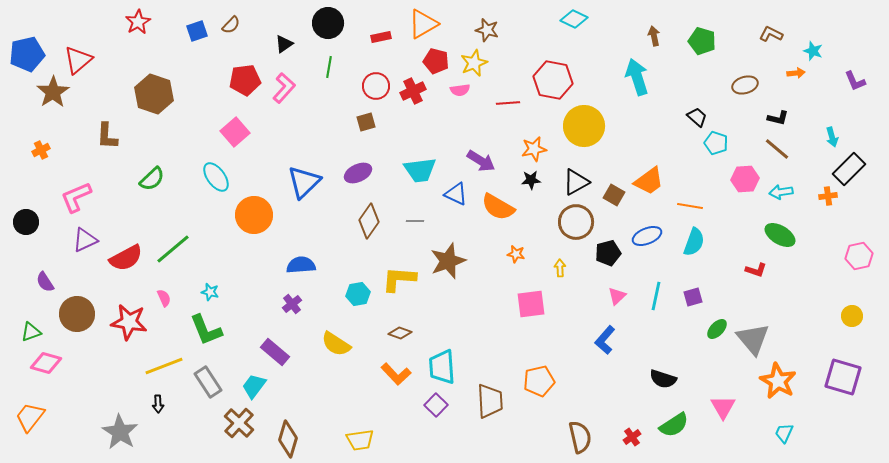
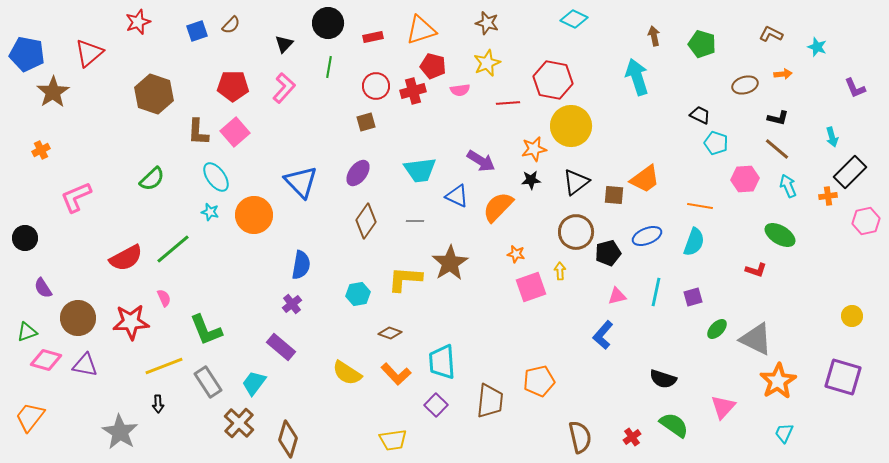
red star at (138, 22): rotated 10 degrees clockwise
orange triangle at (423, 24): moved 2 px left, 6 px down; rotated 12 degrees clockwise
brown star at (487, 30): moved 7 px up
red rectangle at (381, 37): moved 8 px left
green pentagon at (702, 41): moved 3 px down
black triangle at (284, 44): rotated 12 degrees counterclockwise
cyan star at (813, 51): moved 4 px right, 4 px up
blue pentagon at (27, 54): rotated 24 degrees clockwise
red triangle at (78, 60): moved 11 px right, 7 px up
red pentagon at (436, 61): moved 3 px left, 5 px down
yellow star at (474, 63): moved 13 px right
orange arrow at (796, 73): moved 13 px left, 1 px down
red pentagon at (245, 80): moved 12 px left, 6 px down; rotated 8 degrees clockwise
purple L-shape at (855, 81): moved 7 px down
red cross at (413, 91): rotated 10 degrees clockwise
black trapezoid at (697, 117): moved 3 px right, 2 px up; rotated 15 degrees counterclockwise
yellow circle at (584, 126): moved 13 px left
brown L-shape at (107, 136): moved 91 px right, 4 px up
black rectangle at (849, 169): moved 1 px right, 3 px down
purple ellipse at (358, 173): rotated 28 degrees counterclockwise
orange trapezoid at (649, 181): moved 4 px left, 2 px up
blue triangle at (304, 182): moved 3 px left; rotated 30 degrees counterclockwise
black triangle at (576, 182): rotated 8 degrees counterclockwise
cyan arrow at (781, 192): moved 7 px right, 6 px up; rotated 75 degrees clockwise
blue triangle at (456, 194): moved 1 px right, 2 px down
brown square at (614, 195): rotated 25 degrees counterclockwise
orange line at (690, 206): moved 10 px right
orange semicircle at (498, 207): rotated 104 degrees clockwise
brown diamond at (369, 221): moved 3 px left
black circle at (26, 222): moved 1 px left, 16 px down
brown circle at (576, 222): moved 10 px down
purple triangle at (85, 240): moved 125 px down; rotated 36 degrees clockwise
pink hexagon at (859, 256): moved 7 px right, 35 px up
brown star at (448, 261): moved 2 px right, 2 px down; rotated 12 degrees counterclockwise
blue semicircle at (301, 265): rotated 104 degrees clockwise
yellow arrow at (560, 268): moved 3 px down
yellow L-shape at (399, 279): moved 6 px right
purple semicircle at (45, 282): moved 2 px left, 6 px down
cyan star at (210, 292): moved 80 px up
pink triangle at (617, 296): rotated 30 degrees clockwise
cyan line at (656, 296): moved 4 px up
pink square at (531, 304): moved 17 px up; rotated 12 degrees counterclockwise
brown circle at (77, 314): moved 1 px right, 4 px down
red star at (129, 322): moved 2 px right; rotated 12 degrees counterclockwise
green triangle at (31, 332): moved 4 px left
brown diamond at (400, 333): moved 10 px left
gray triangle at (753, 339): moved 3 px right; rotated 24 degrees counterclockwise
blue L-shape at (605, 340): moved 2 px left, 5 px up
yellow semicircle at (336, 344): moved 11 px right, 29 px down
purple rectangle at (275, 352): moved 6 px right, 5 px up
pink diamond at (46, 363): moved 3 px up
cyan trapezoid at (442, 367): moved 5 px up
orange star at (778, 381): rotated 12 degrees clockwise
cyan trapezoid at (254, 386): moved 3 px up
brown trapezoid at (490, 401): rotated 9 degrees clockwise
pink triangle at (723, 407): rotated 12 degrees clockwise
green semicircle at (674, 425): rotated 112 degrees counterclockwise
yellow trapezoid at (360, 440): moved 33 px right
